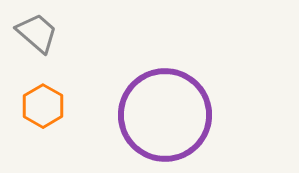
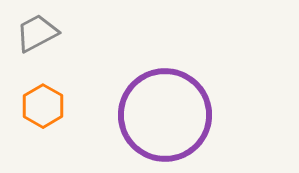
gray trapezoid: rotated 69 degrees counterclockwise
